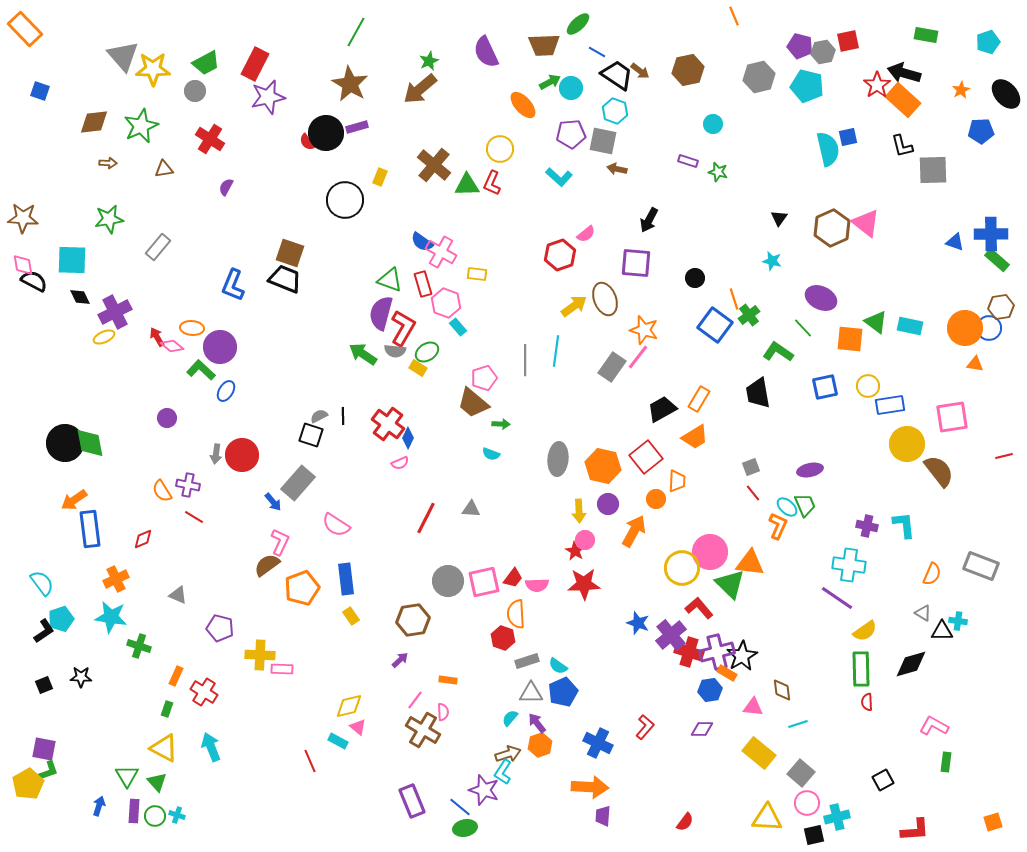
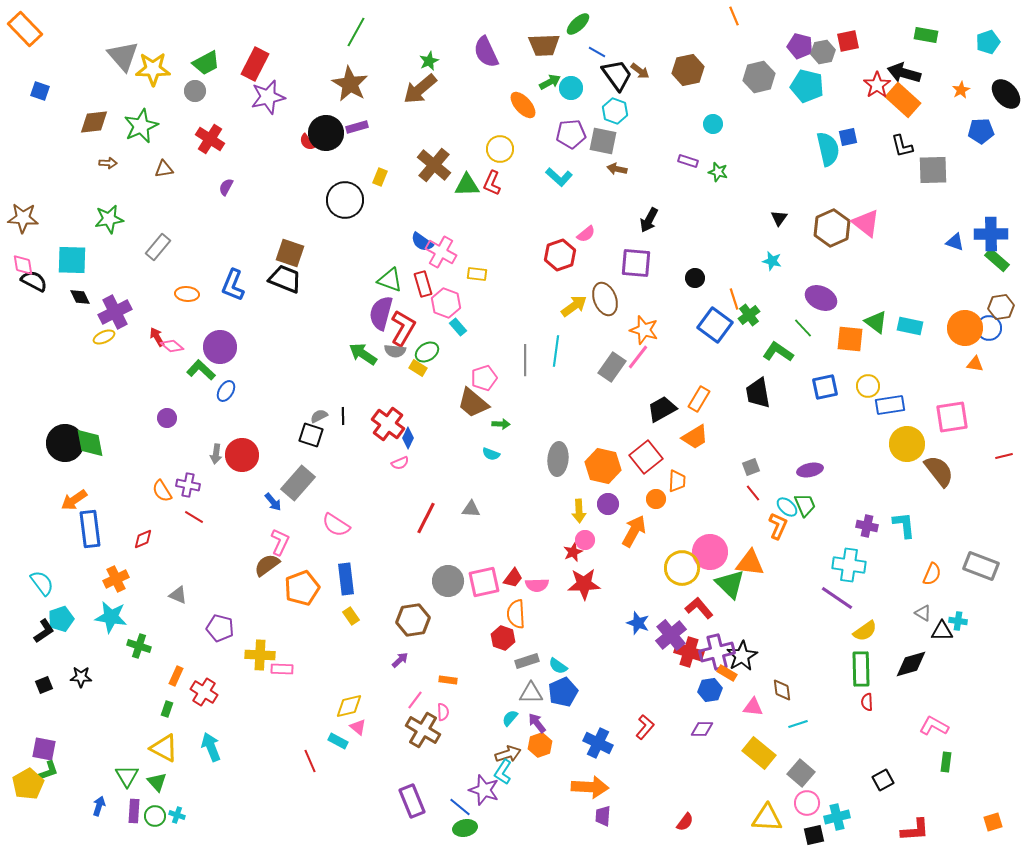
black trapezoid at (617, 75): rotated 20 degrees clockwise
orange ellipse at (192, 328): moved 5 px left, 34 px up
red star at (575, 551): moved 2 px left, 1 px down; rotated 18 degrees clockwise
